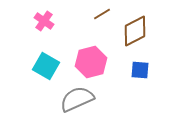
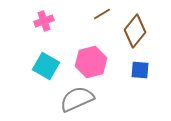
pink cross: rotated 36 degrees clockwise
brown diamond: rotated 24 degrees counterclockwise
